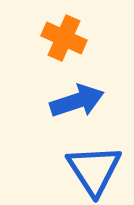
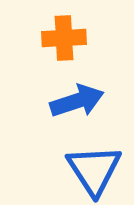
orange cross: rotated 27 degrees counterclockwise
